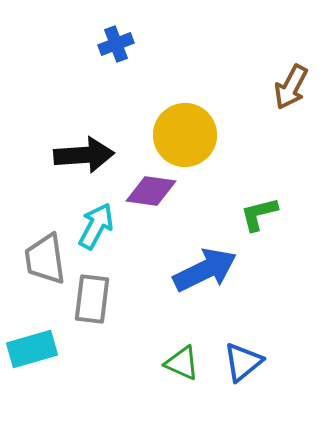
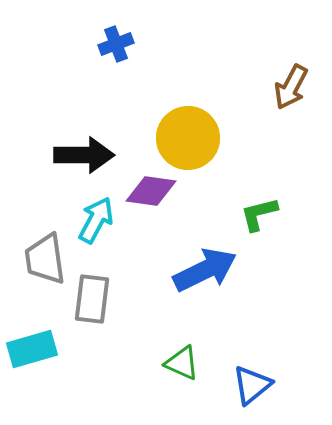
yellow circle: moved 3 px right, 3 px down
black arrow: rotated 4 degrees clockwise
cyan arrow: moved 6 px up
blue triangle: moved 9 px right, 23 px down
